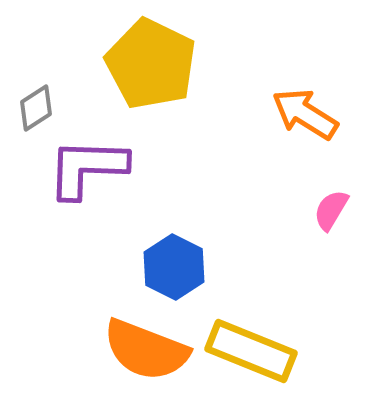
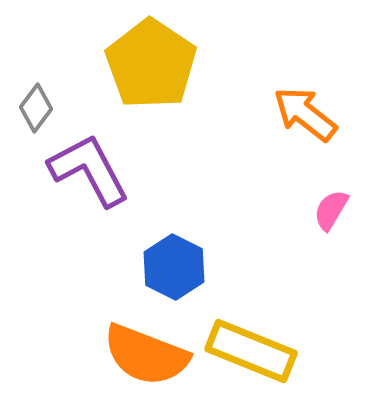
yellow pentagon: rotated 8 degrees clockwise
gray diamond: rotated 21 degrees counterclockwise
orange arrow: rotated 6 degrees clockwise
purple L-shape: moved 2 px right, 2 px down; rotated 60 degrees clockwise
orange semicircle: moved 5 px down
